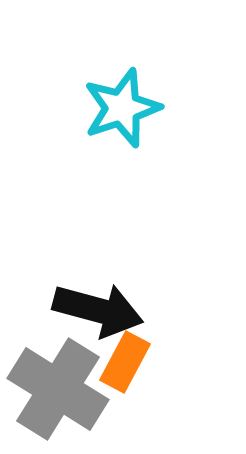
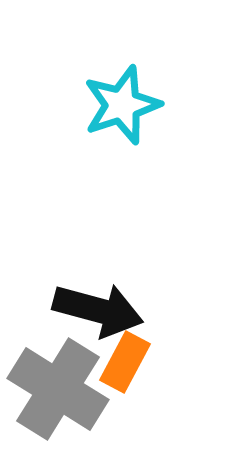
cyan star: moved 3 px up
